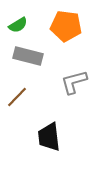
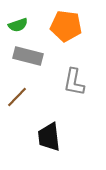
green semicircle: rotated 12 degrees clockwise
gray L-shape: rotated 64 degrees counterclockwise
